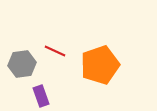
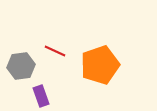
gray hexagon: moved 1 px left, 2 px down
